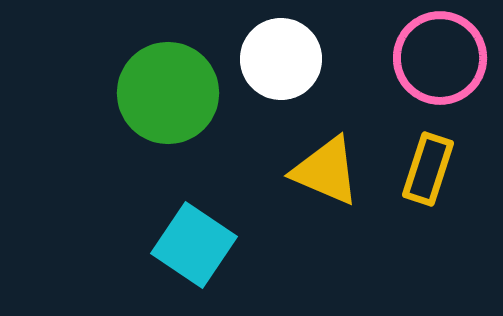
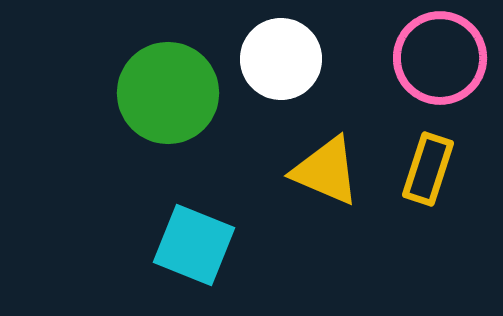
cyan square: rotated 12 degrees counterclockwise
